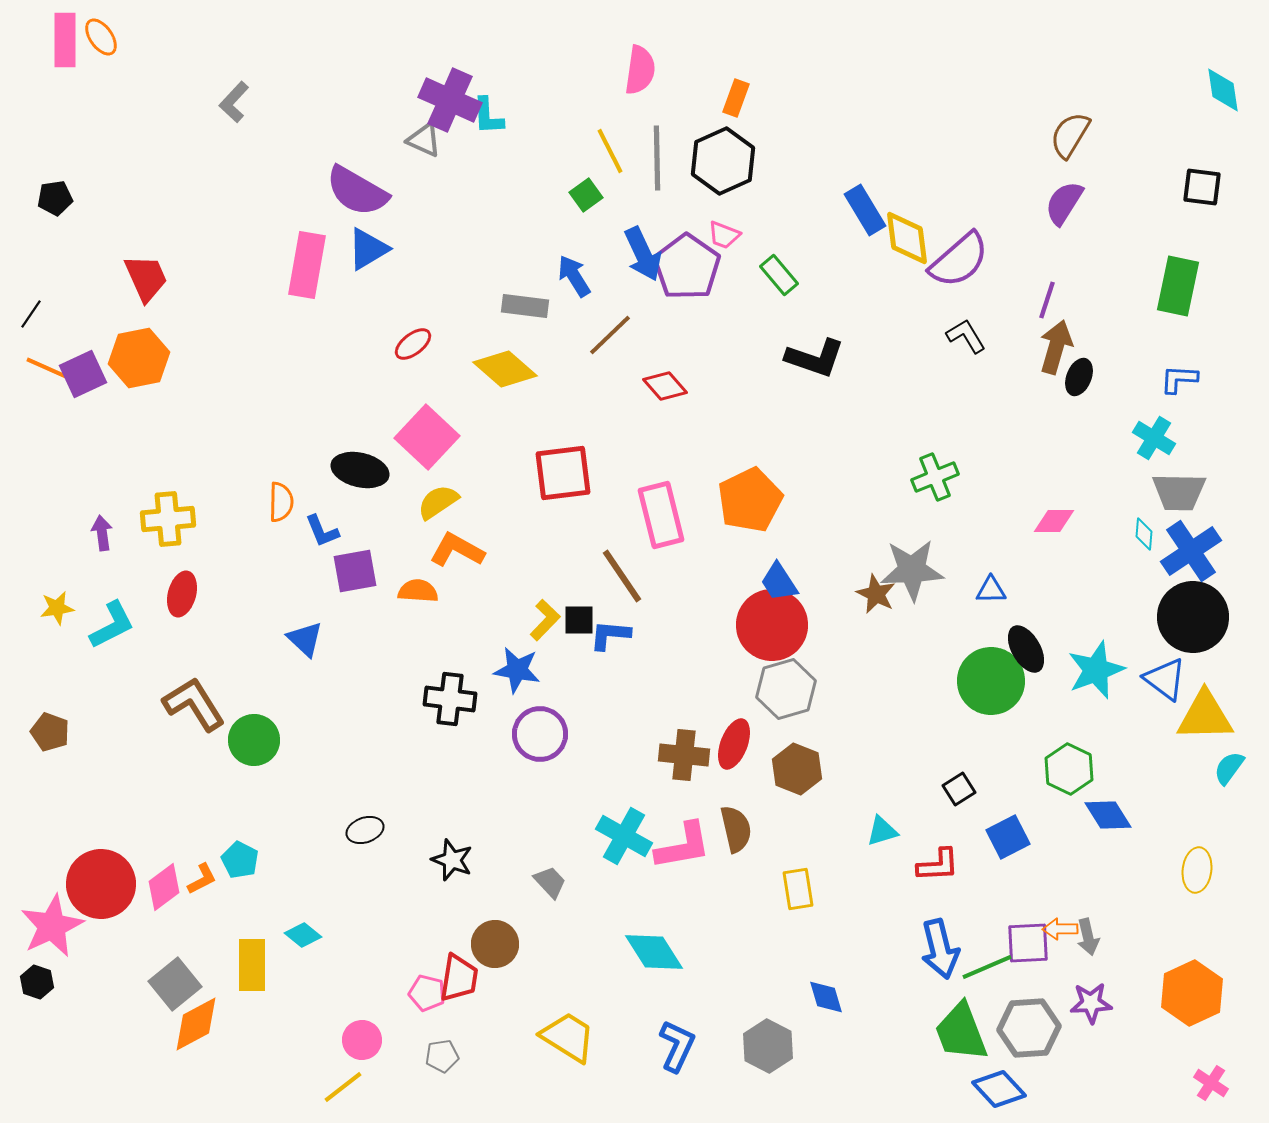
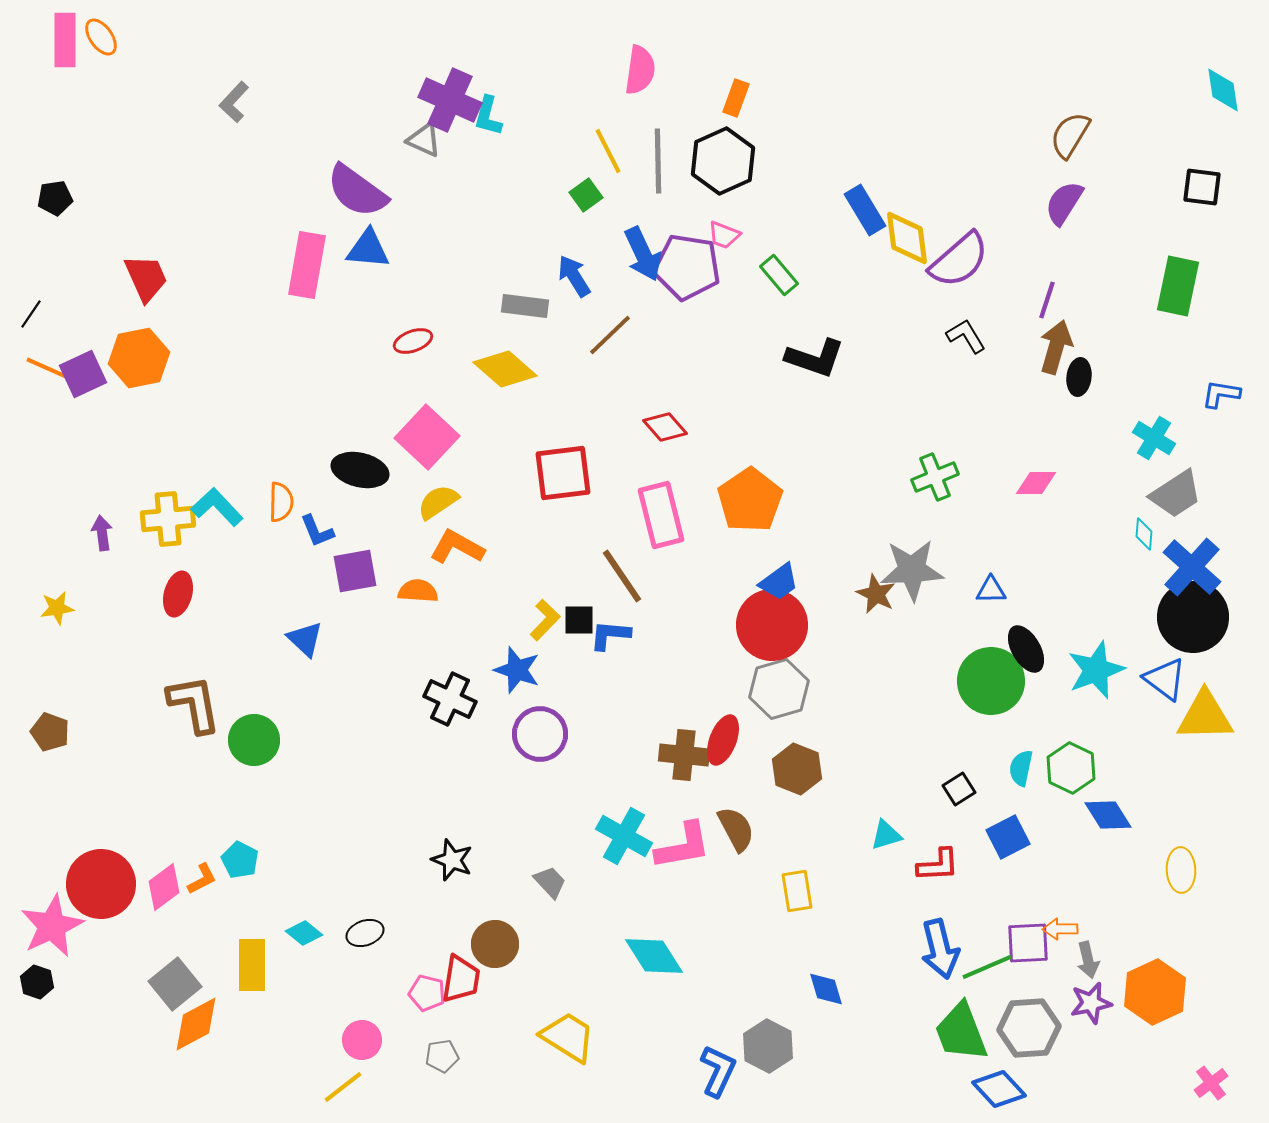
cyan L-shape at (488, 116): rotated 18 degrees clockwise
yellow line at (610, 151): moved 2 px left
gray line at (657, 158): moved 1 px right, 3 px down
purple semicircle at (357, 191): rotated 6 degrees clockwise
blue triangle at (368, 249): rotated 36 degrees clockwise
purple pentagon at (687, 267): rotated 26 degrees counterclockwise
red ellipse at (413, 344): moved 3 px up; rotated 18 degrees clockwise
black ellipse at (1079, 377): rotated 15 degrees counterclockwise
blue L-shape at (1179, 379): moved 42 px right, 15 px down; rotated 6 degrees clockwise
red diamond at (665, 386): moved 41 px down
gray trapezoid at (1179, 492): moved 3 px left, 2 px down; rotated 34 degrees counterclockwise
orange pentagon at (750, 500): rotated 8 degrees counterclockwise
pink diamond at (1054, 521): moved 18 px left, 38 px up
blue L-shape at (322, 531): moved 5 px left
orange L-shape at (457, 550): moved 3 px up
blue cross at (1191, 551): moved 1 px right, 16 px down; rotated 14 degrees counterclockwise
blue trapezoid at (779, 582): rotated 93 degrees counterclockwise
red ellipse at (182, 594): moved 4 px left
cyan L-shape at (112, 625): moved 105 px right, 118 px up; rotated 106 degrees counterclockwise
blue star at (517, 670): rotated 9 degrees clockwise
gray hexagon at (786, 689): moved 7 px left
black cross at (450, 699): rotated 18 degrees clockwise
brown L-shape at (194, 704): rotated 22 degrees clockwise
red ellipse at (734, 744): moved 11 px left, 4 px up
cyan semicircle at (1229, 768): moved 208 px left; rotated 24 degrees counterclockwise
green hexagon at (1069, 769): moved 2 px right, 1 px up
brown semicircle at (736, 829): rotated 15 degrees counterclockwise
black ellipse at (365, 830): moved 103 px down
cyan triangle at (882, 831): moved 4 px right, 4 px down
yellow ellipse at (1197, 870): moved 16 px left; rotated 9 degrees counterclockwise
yellow rectangle at (798, 889): moved 1 px left, 2 px down
cyan diamond at (303, 935): moved 1 px right, 2 px up
gray arrow at (1088, 937): moved 23 px down
cyan diamond at (654, 952): moved 4 px down
red trapezoid at (459, 978): moved 2 px right, 1 px down
orange hexagon at (1192, 993): moved 37 px left, 1 px up
blue diamond at (826, 997): moved 8 px up
purple star at (1091, 1003): rotated 9 degrees counterclockwise
blue L-shape at (677, 1046): moved 41 px right, 25 px down
pink cross at (1211, 1083): rotated 20 degrees clockwise
